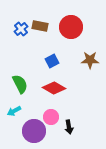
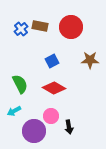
pink circle: moved 1 px up
